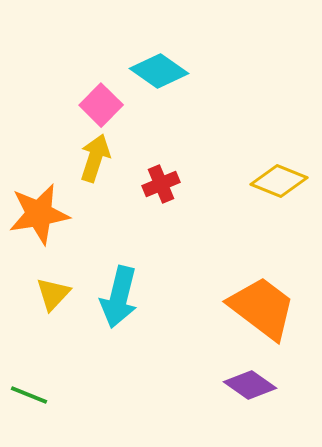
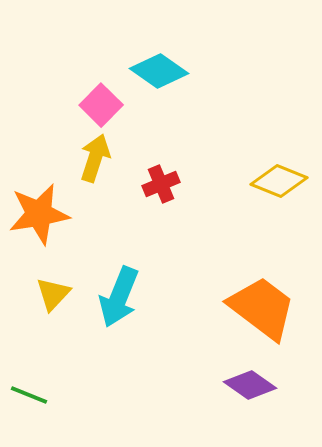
cyan arrow: rotated 8 degrees clockwise
